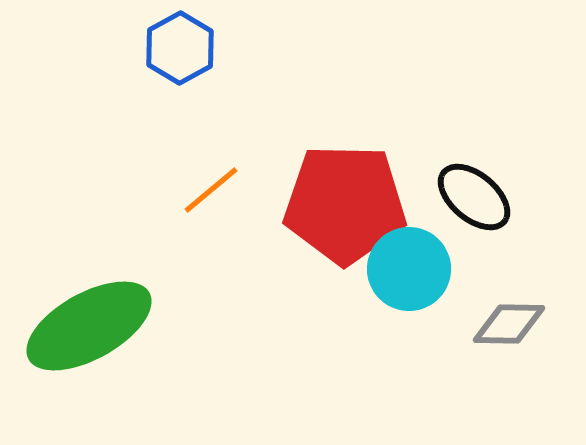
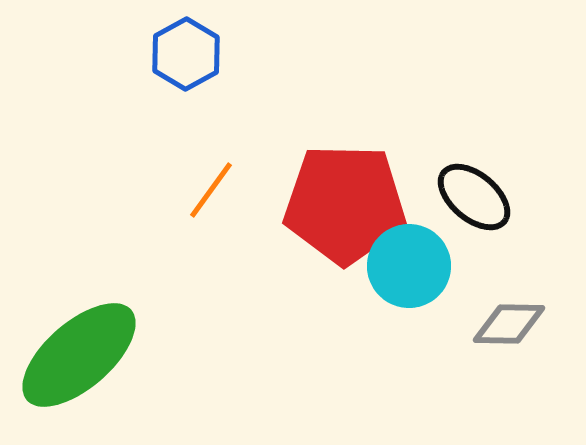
blue hexagon: moved 6 px right, 6 px down
orange line: rotated 14 degrees counterclockwise
cyan circle: moved 3 px up
green ellipse: moved 10 px left, 29 px down; rotated 12 degrees counterclockwise
